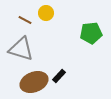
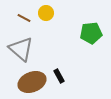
brown line: moved 1 px left, 2 px up
gray triangle: rotated 24 degrees clockwise
black rectangle: rotated 72 degrees counterclockwise
brown ellipse: moved 2 px left
